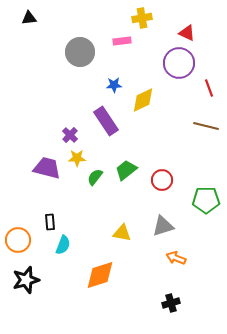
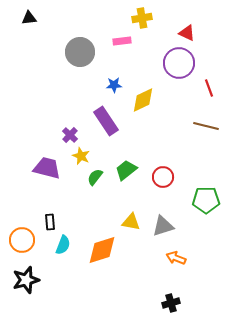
yellow star: moved 4 px right, 2 px up; rotated 24 degrees clockwise
red circle: moved 1 px right, 3 px up
yellow triangle: moved 9 px right, 11 px up
orange circle: moved 4 px right
orange diamond: moved 2 px right, 25 px up
